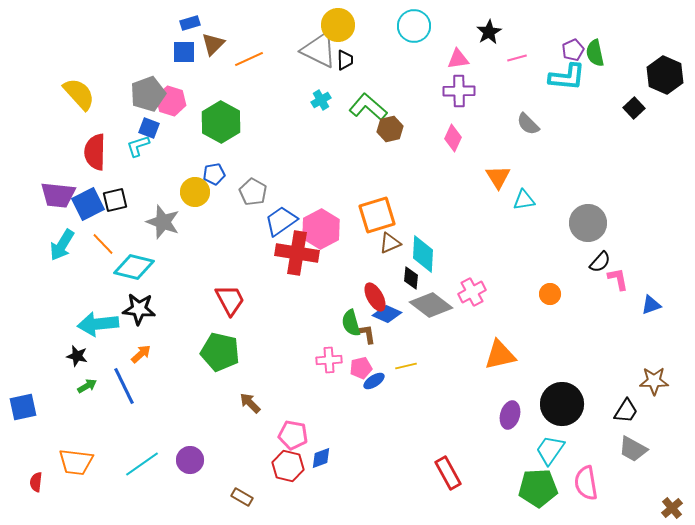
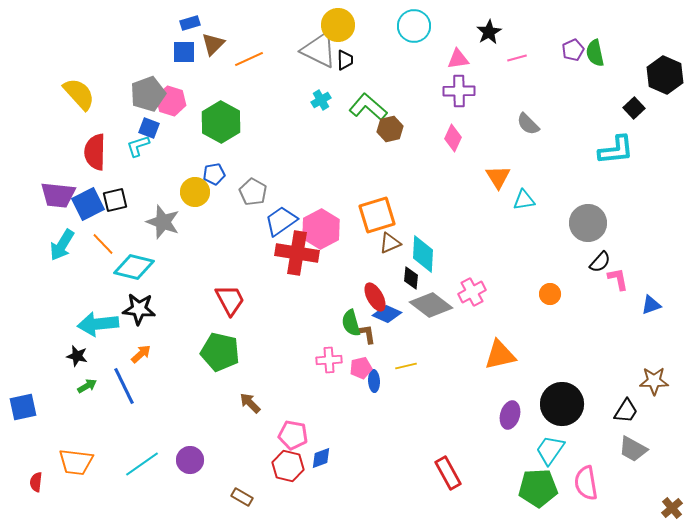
cyan L-shape at (567, 77): moved 49 px right, 73 px down; rotated 12 degrees counterclockwise
blue ellipse at (374, 381): rotated 60 degrees counterclockwise
